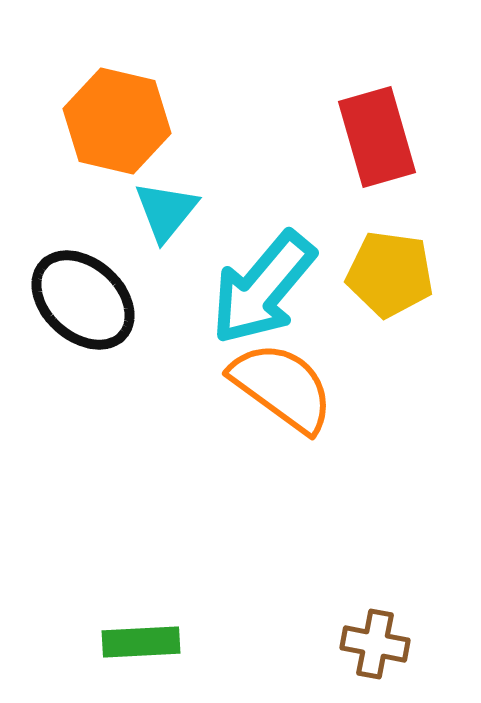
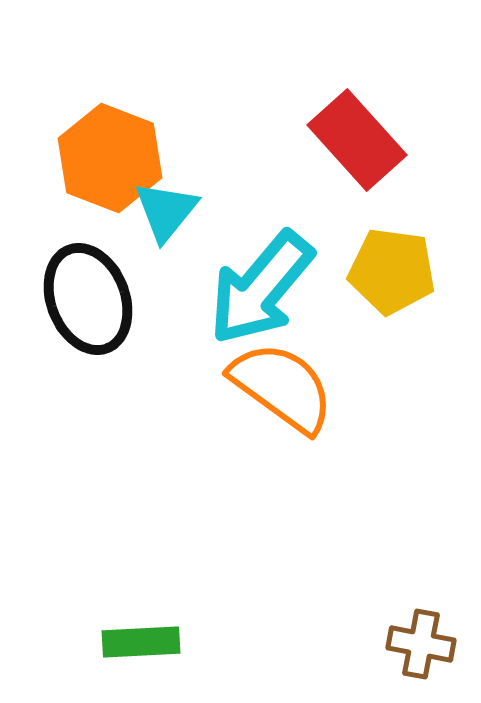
orange hexagon: moved 7 px left, 37 px down; rotated 8 degrees clockwise
red rectangle: moved 20 px left, 3 px down; rotated 26 degrees counterclockwise
yellow pentagon: moved 2 px right, 3 px up
cyan arrow: moved 2 px left
black ellipse: moved 5 px right, 1 px up; rotated 27 degrees clockwise
brown cross: moved 46 px right
